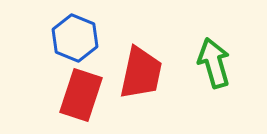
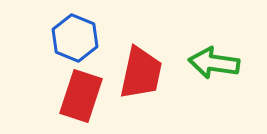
green arrow: rotated 66 degrees counterclockwise
red rectangle: moved 1 px down
